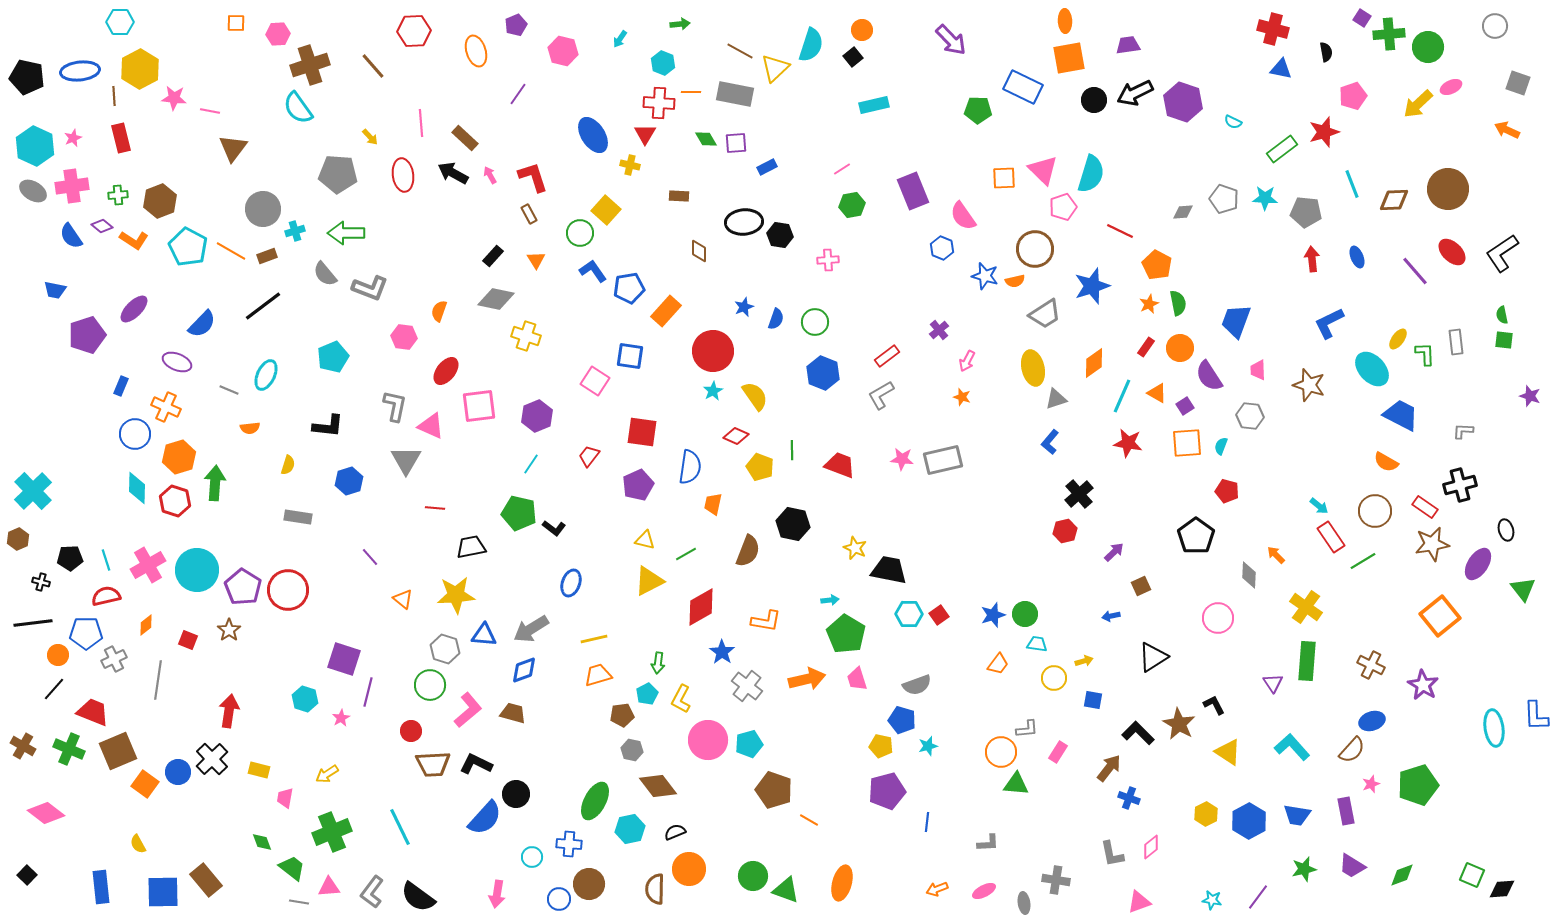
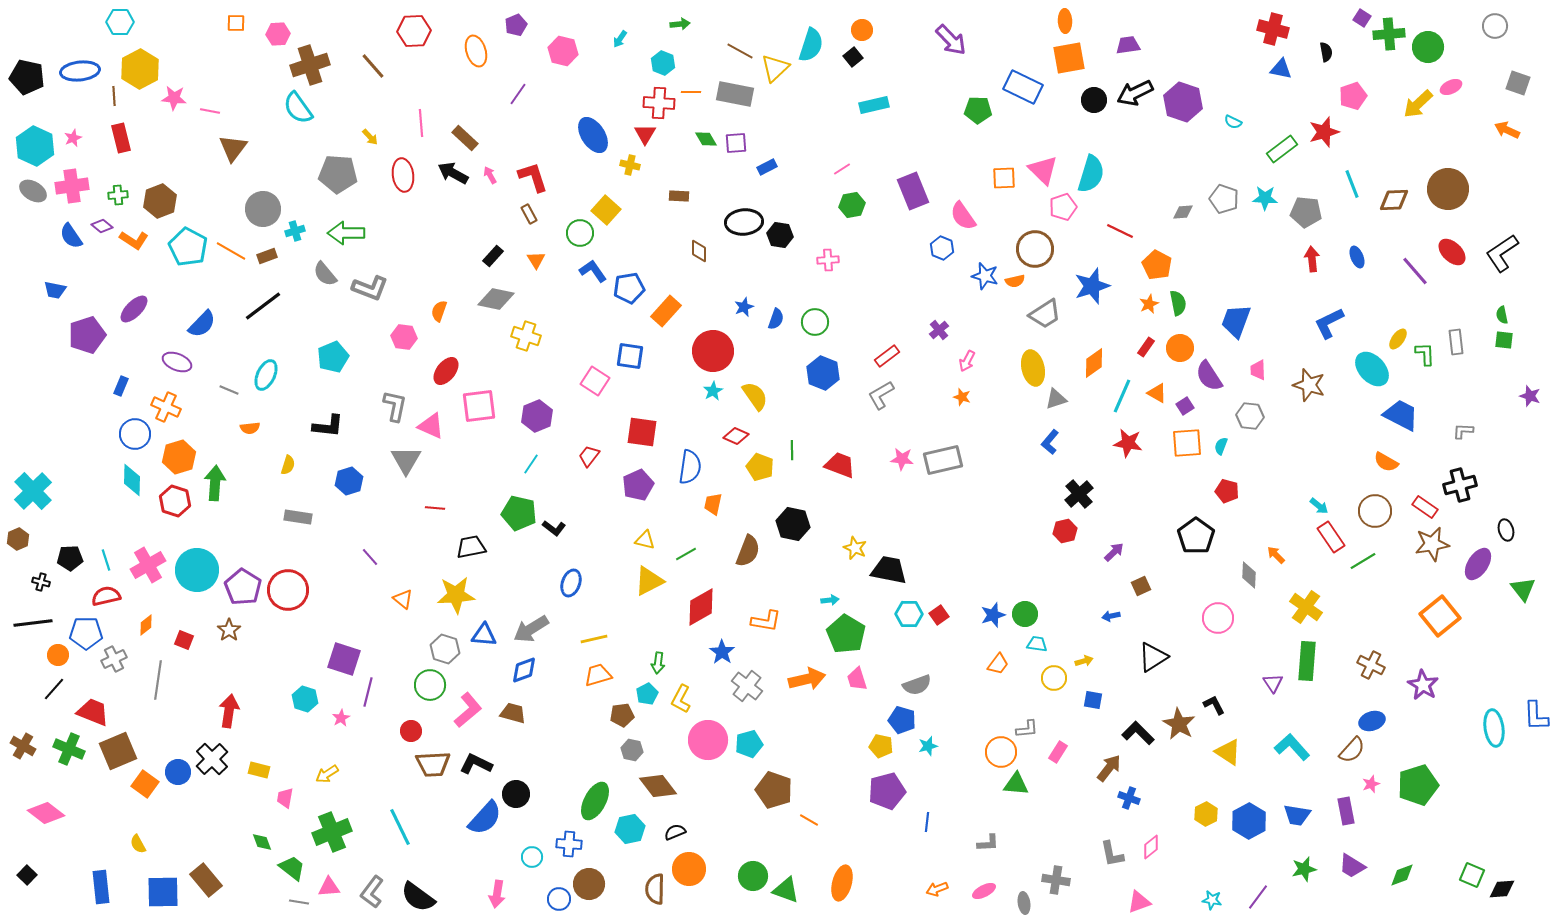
cyan diamond at (137, 488): moved 5 px left, 8 px up
red square at (188, 640): moved 4 px left
